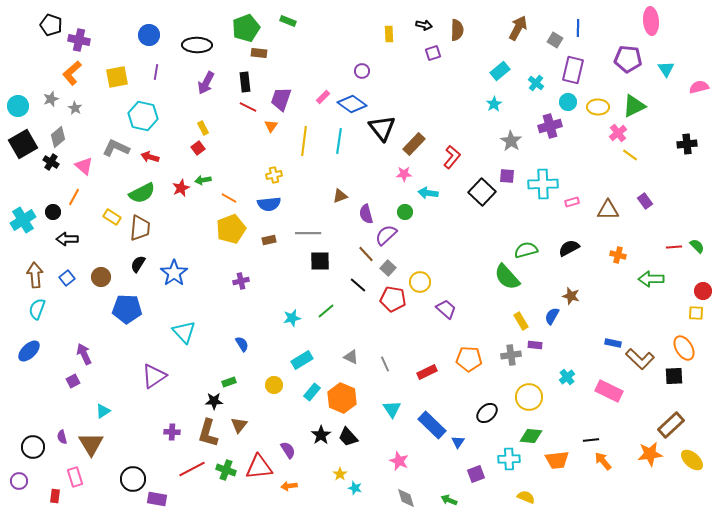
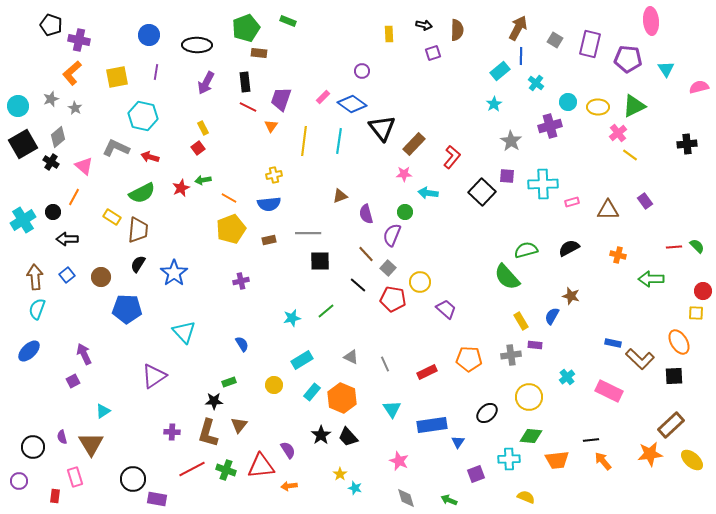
blue line at (578, 28): moved 57 px left, 28 px down
purple rectangle at (573, 70): moved 17 px right, 26 px up
brown trapezoid at (140, 228): moved 2 px left, 2 px down
purple semicircle at (386, 235): moved 6 px right; rotated 25 degrees counterclockwise
brown arrow at (35, 275): moved 2 px down
blue square at (67, 278): moved 3 px up
orange ellipse at (684, 348): moved 5 px left, 6 px up
blue rectangle at (432, 425): rotated 52 degrees counterclockwise
red triangle at (259, 467): moved 2 px right, 1 px up
